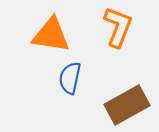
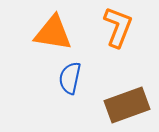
orange triangle: moved 2 px right, 2 px up
brown rectangle: rotated 9 degrees clockwise
